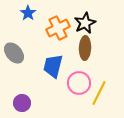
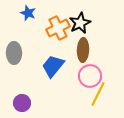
blue star: rotated 14 degrees counterclockwise
black star: moved 5 px left
brown ellipse: moved 2 px left, 2 px down
gray ellipse: rotated 40 degrees clockwise
blue trapezoid: rotated 25 degrees clockwise
pink circle: moved 11 px right, 7 px up
yellow line: moved 1 px left, 1 px down
